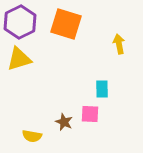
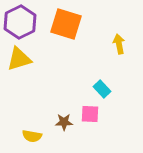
cyan rectangle: rotated 42 degrees counterclockwise
brown star: rotated 24 degrees counterclockwise
